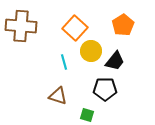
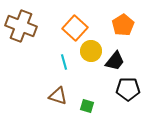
brown cross: rotated 16 degrees clockwise
black pentagon: moved 23 px right
green square: moved 9 px up
